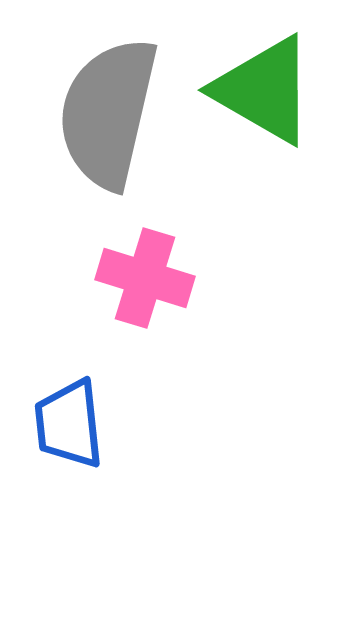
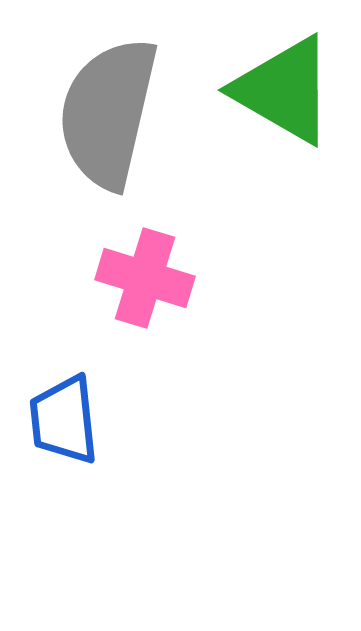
green triangle: moved 20 px right
blue trapezoid: moved 5 px left, 4 px up
